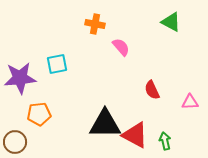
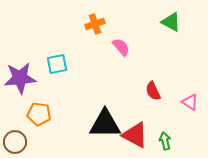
orange cross: rotated 30 degrees counterclockwise
red semicircle: moved 1 px right, 1 px down
pink triangle: rotated 36 degrees clockwise
orange pentagon: rotated 15 degrees clockwise
